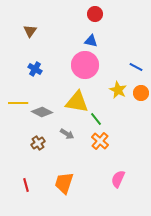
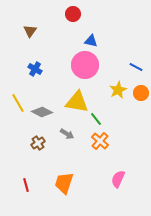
red circle: moved 22 px left
yellow star: rotated 18 degrees clockwise
yellow line: rotated 60 degrees clockwise
